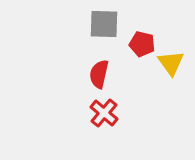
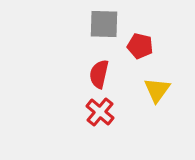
red pentagon: moved 2 px left, 2 px down
yellow triangle: moved 14 px left, 27 px down; rotated 12 degrees clockwise
red cross: moved 4 px left, 1 px up
